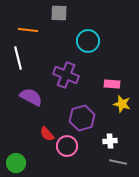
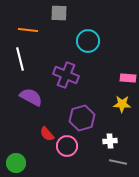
white line: moved 2 px right, 1 px down
pink rectangle: moved 16 px right, 6 px up
yellow star: rotated 12 degrees counterclockwise
